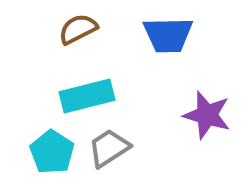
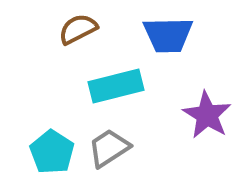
cyan rectangle: moved 29 px right, 10 px up
purple star: rotated 15 degrees clockwise
